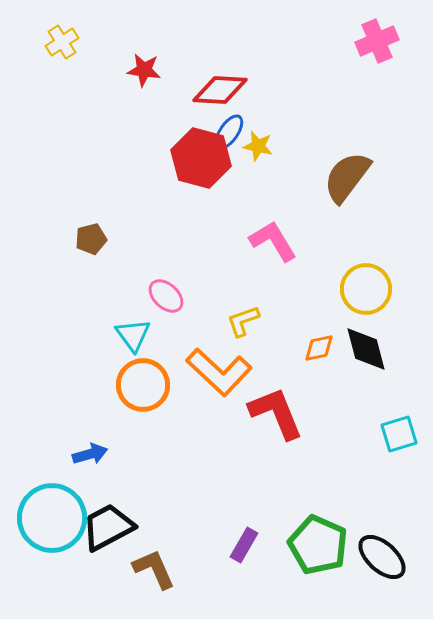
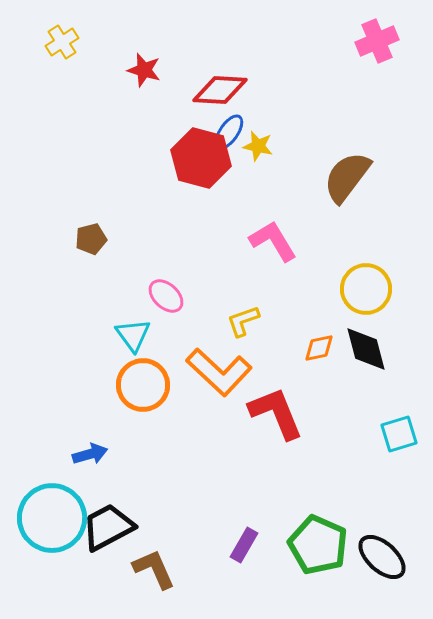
red star: rotated 8 degrees clockwise
